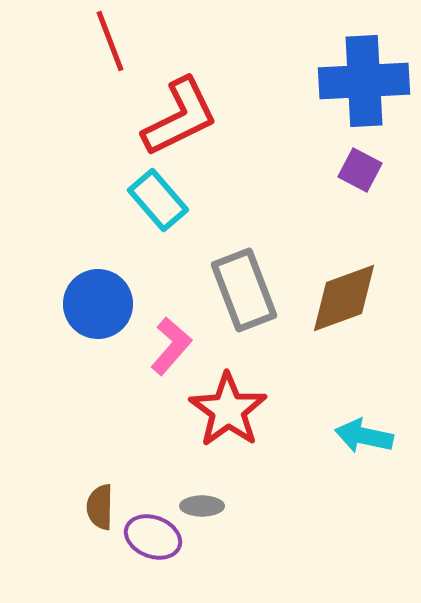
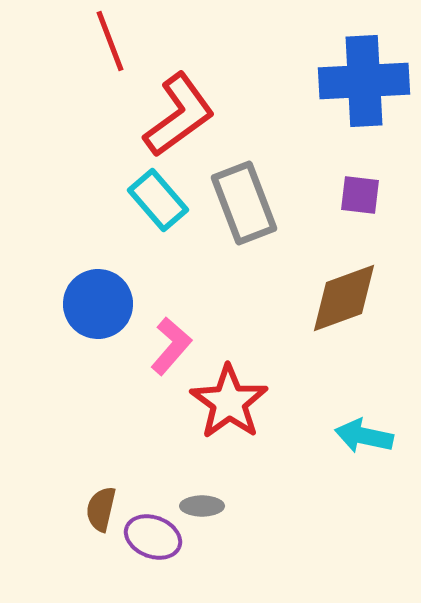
red L-shape: moved 1 px left, 2 px up; rotated 10 degrees counterclockwise
purple square: moved 25 px down; rotated 21 degrees counterclockwise
gray rectangle: moved 87 px up
red star: moved 1 px right, 8 px up
brown semicircle: moved 1 px right, 2 px down; rotated 12 degrees clockwise
